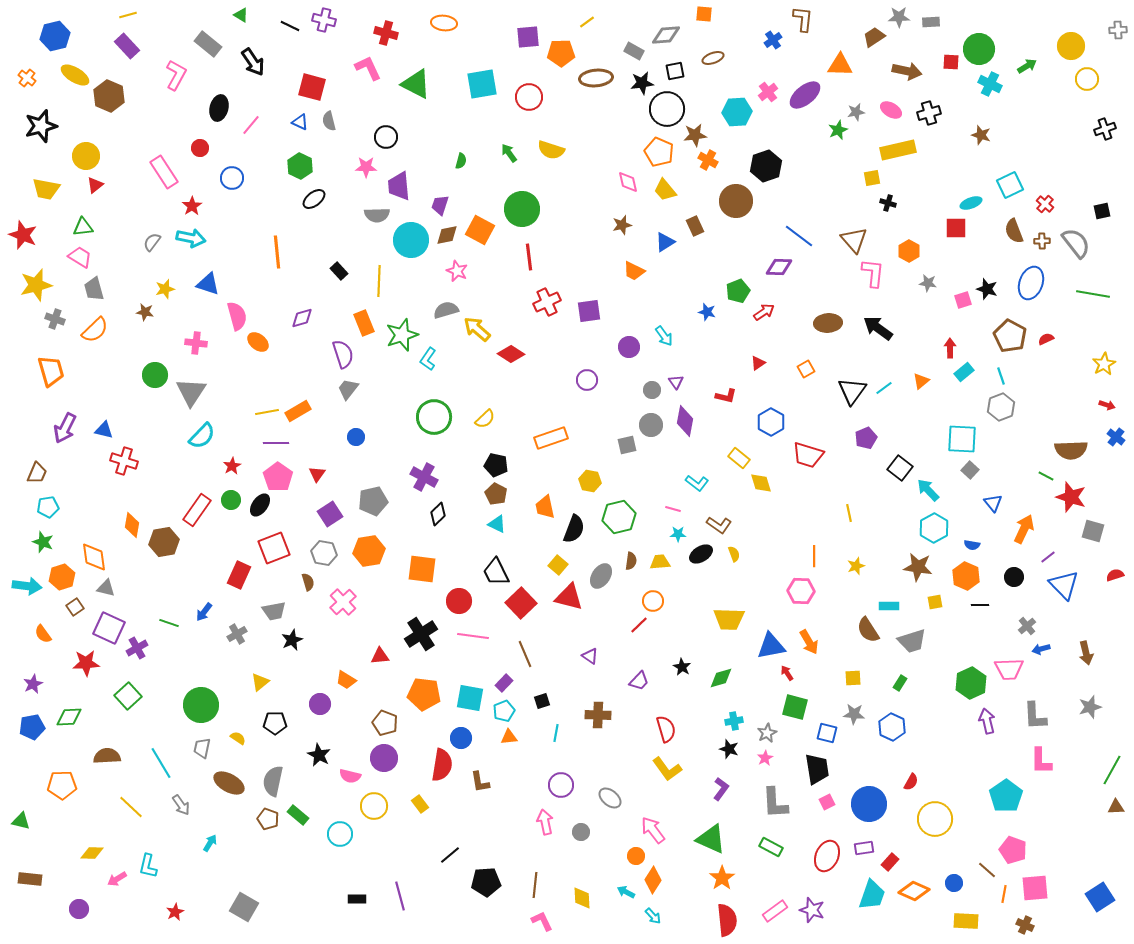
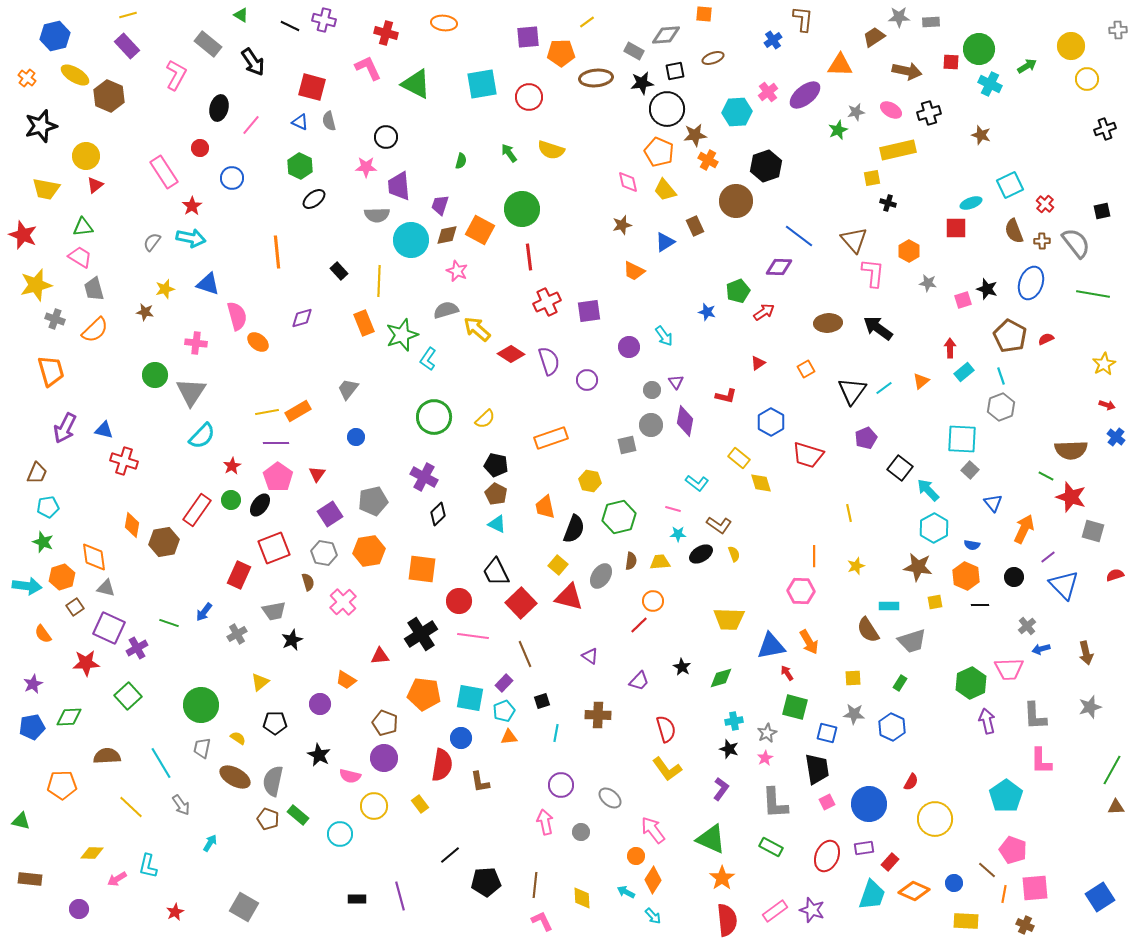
purple semicircle at (343, 354): moved 206 px right, 7 px down
brown ellipse at (229, 783): moved 6 px right, 6 px up
